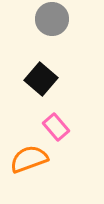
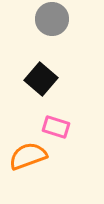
pink rectangle: rotated 32 degrees counterclockwise
orange semicircle: moved 1 px left, 3 px up
